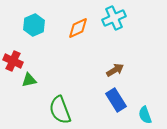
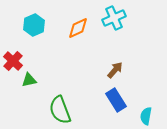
red cross: rotated 18 degrees clockwise
brown arrow: rotated 18 degrees counterclockwise
cyan semicircle: moved 1 px right, 1 px down; rotated 30 degrees clockwise
